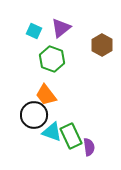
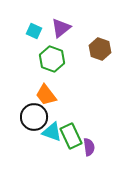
brown hexagon: moved 2 px left, 4 px down; rotated 10 degrees counterclockwise
black circle: moved 2 px down
